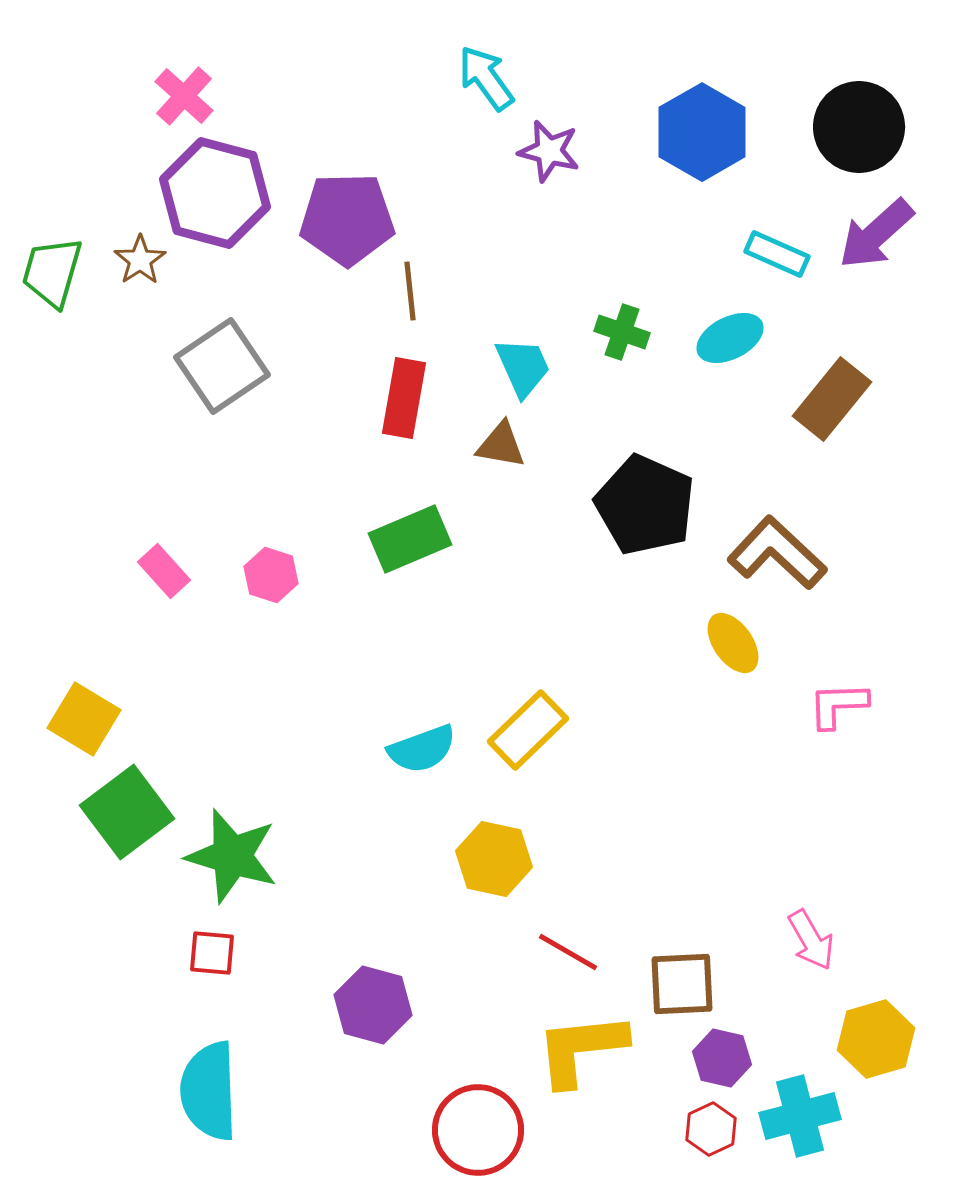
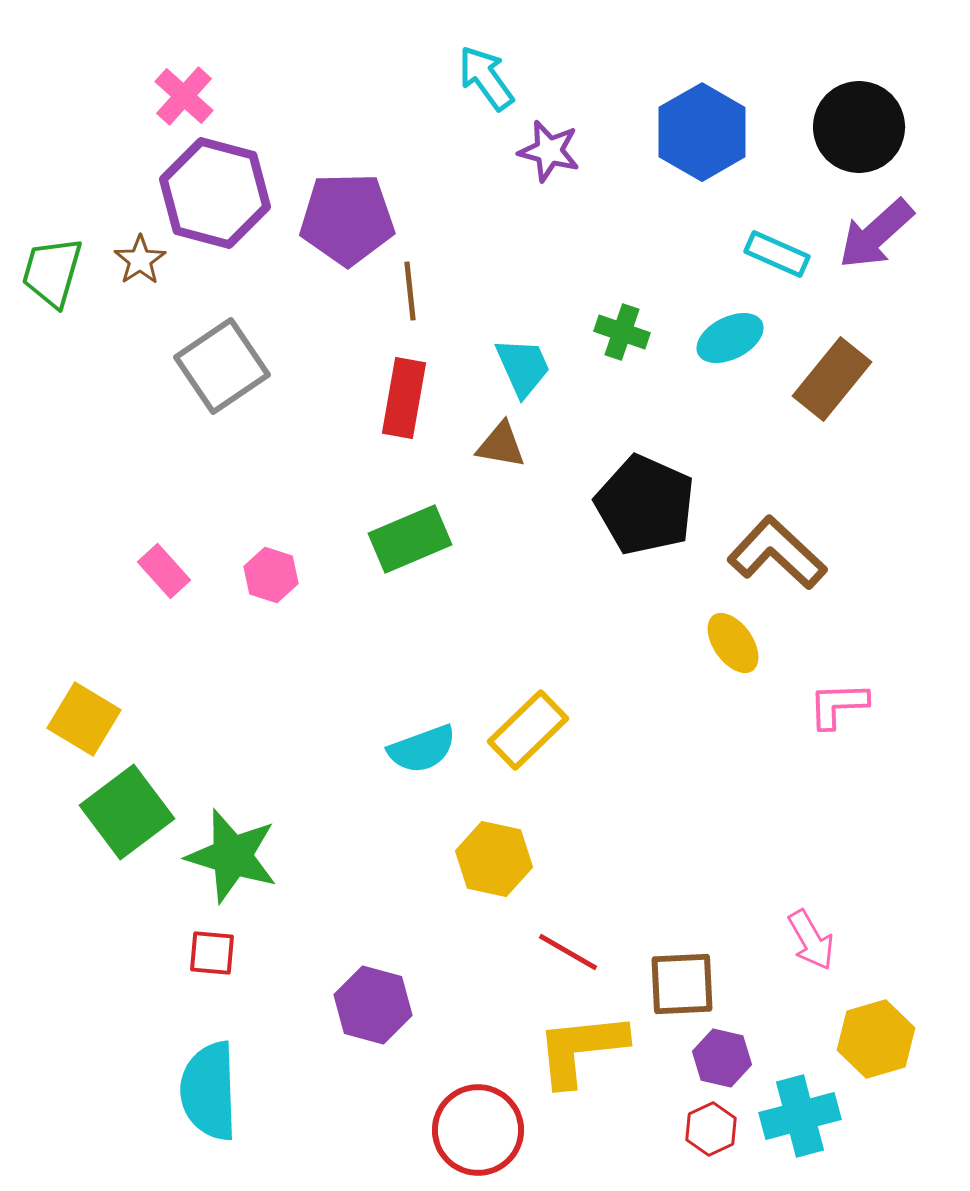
brown rectangle at (832, 399): moved 20 px up
